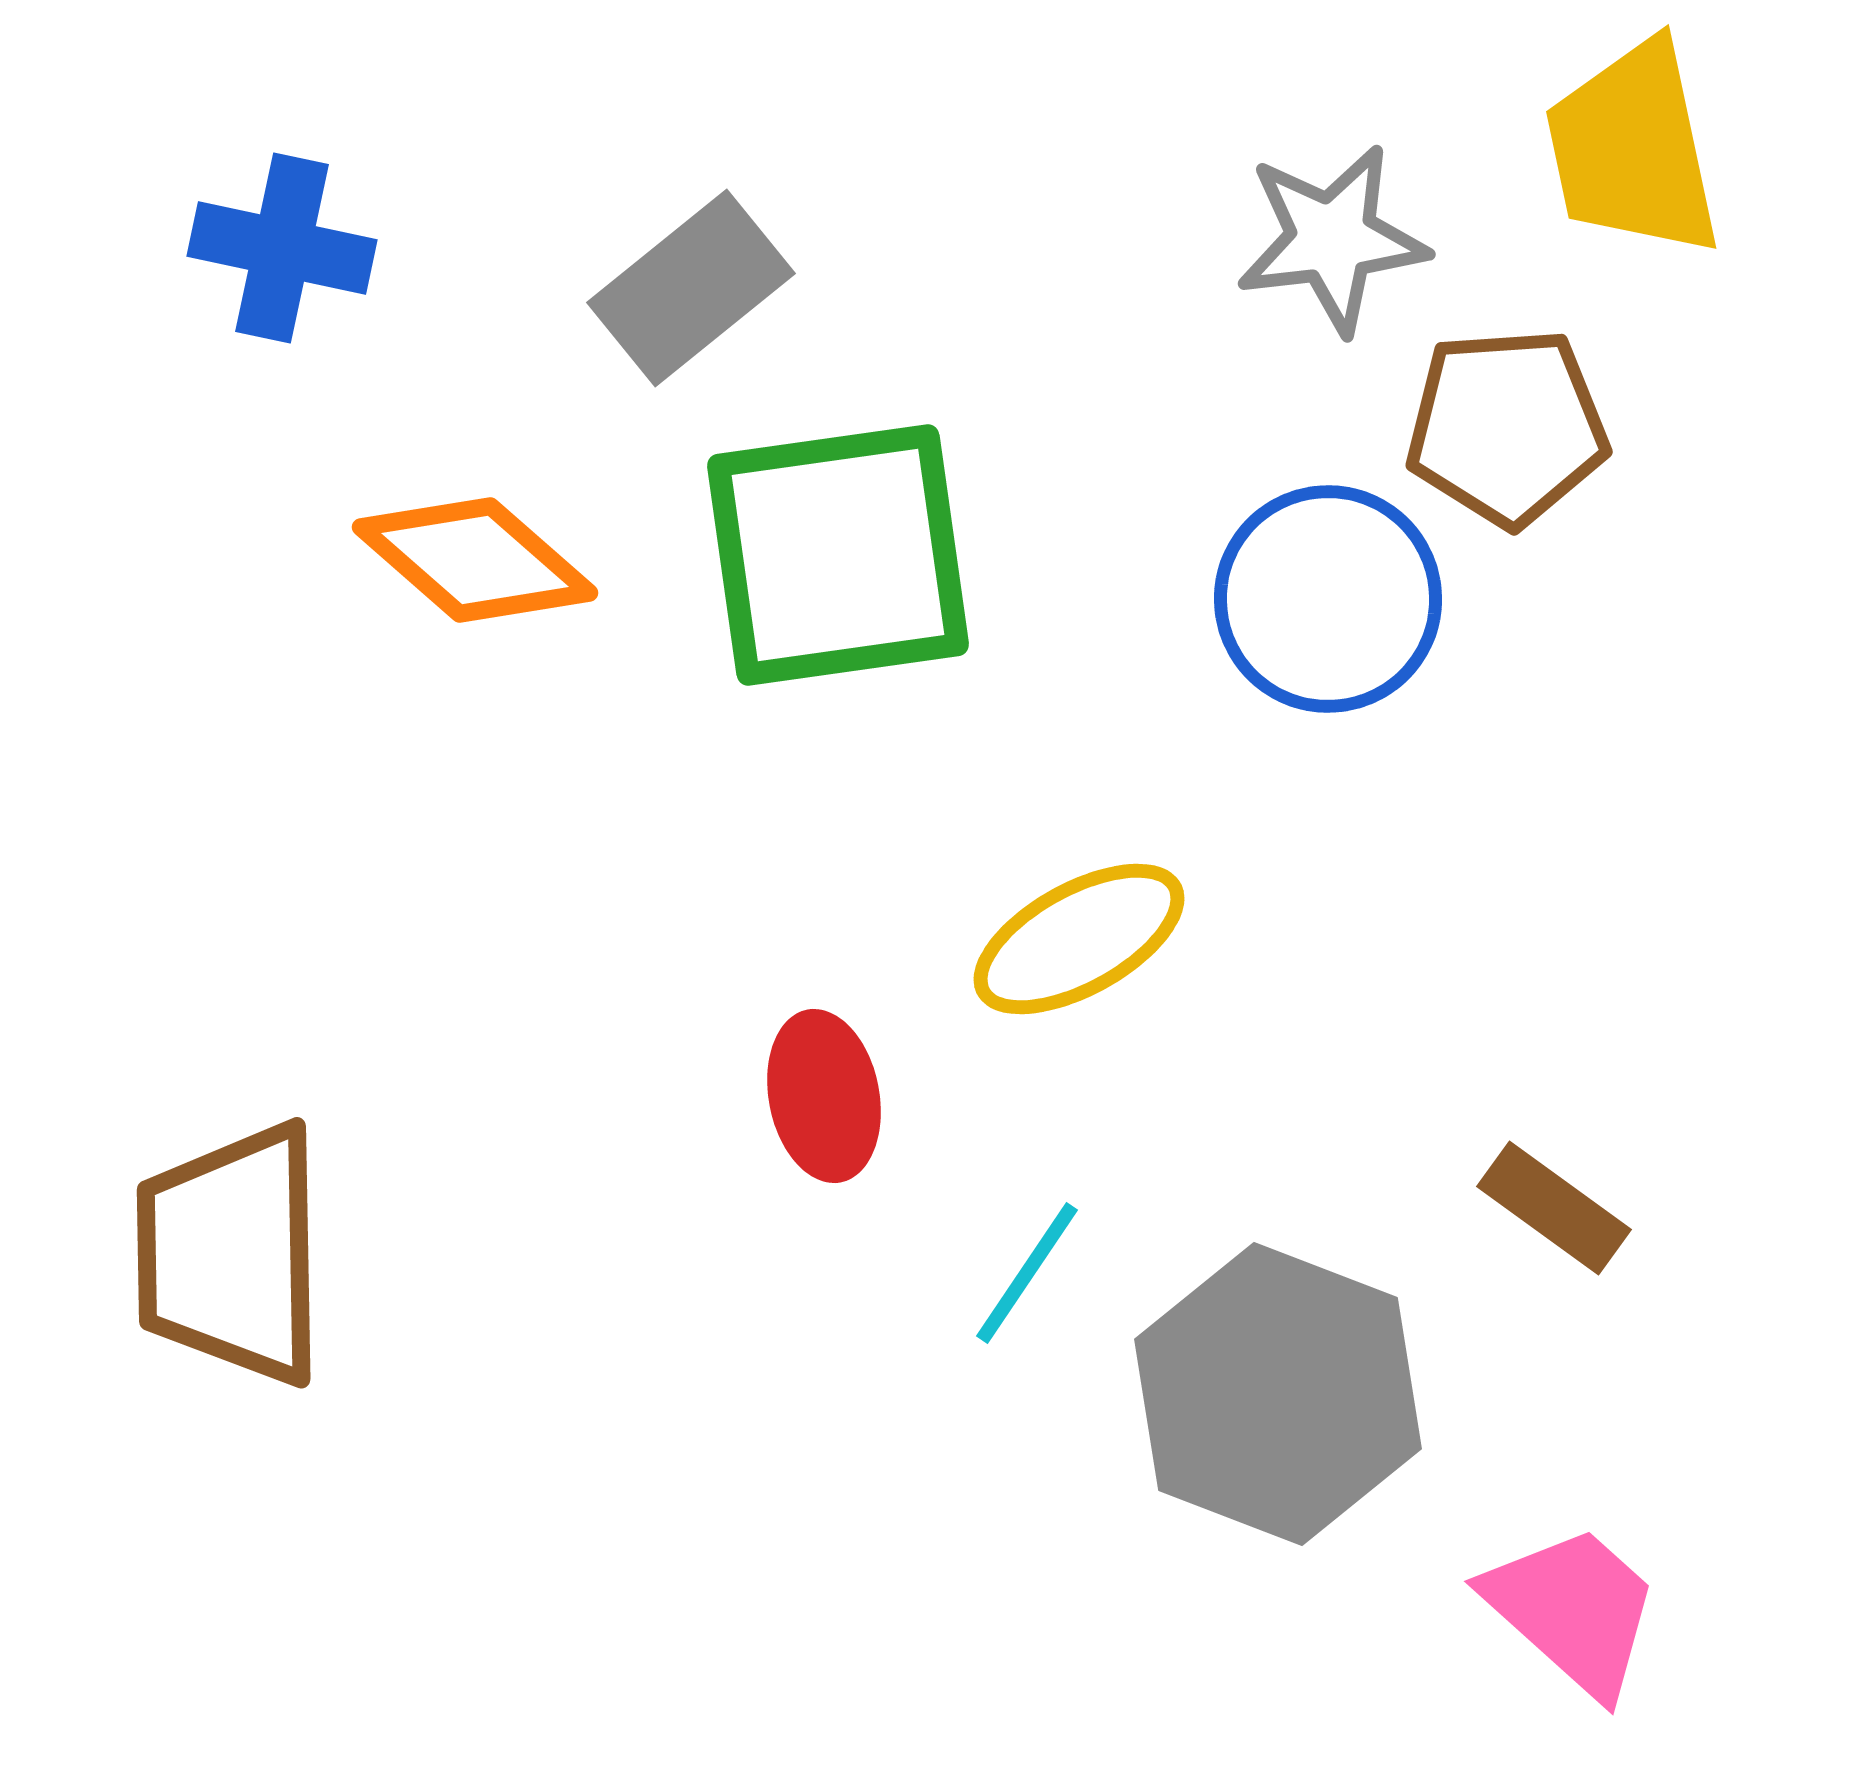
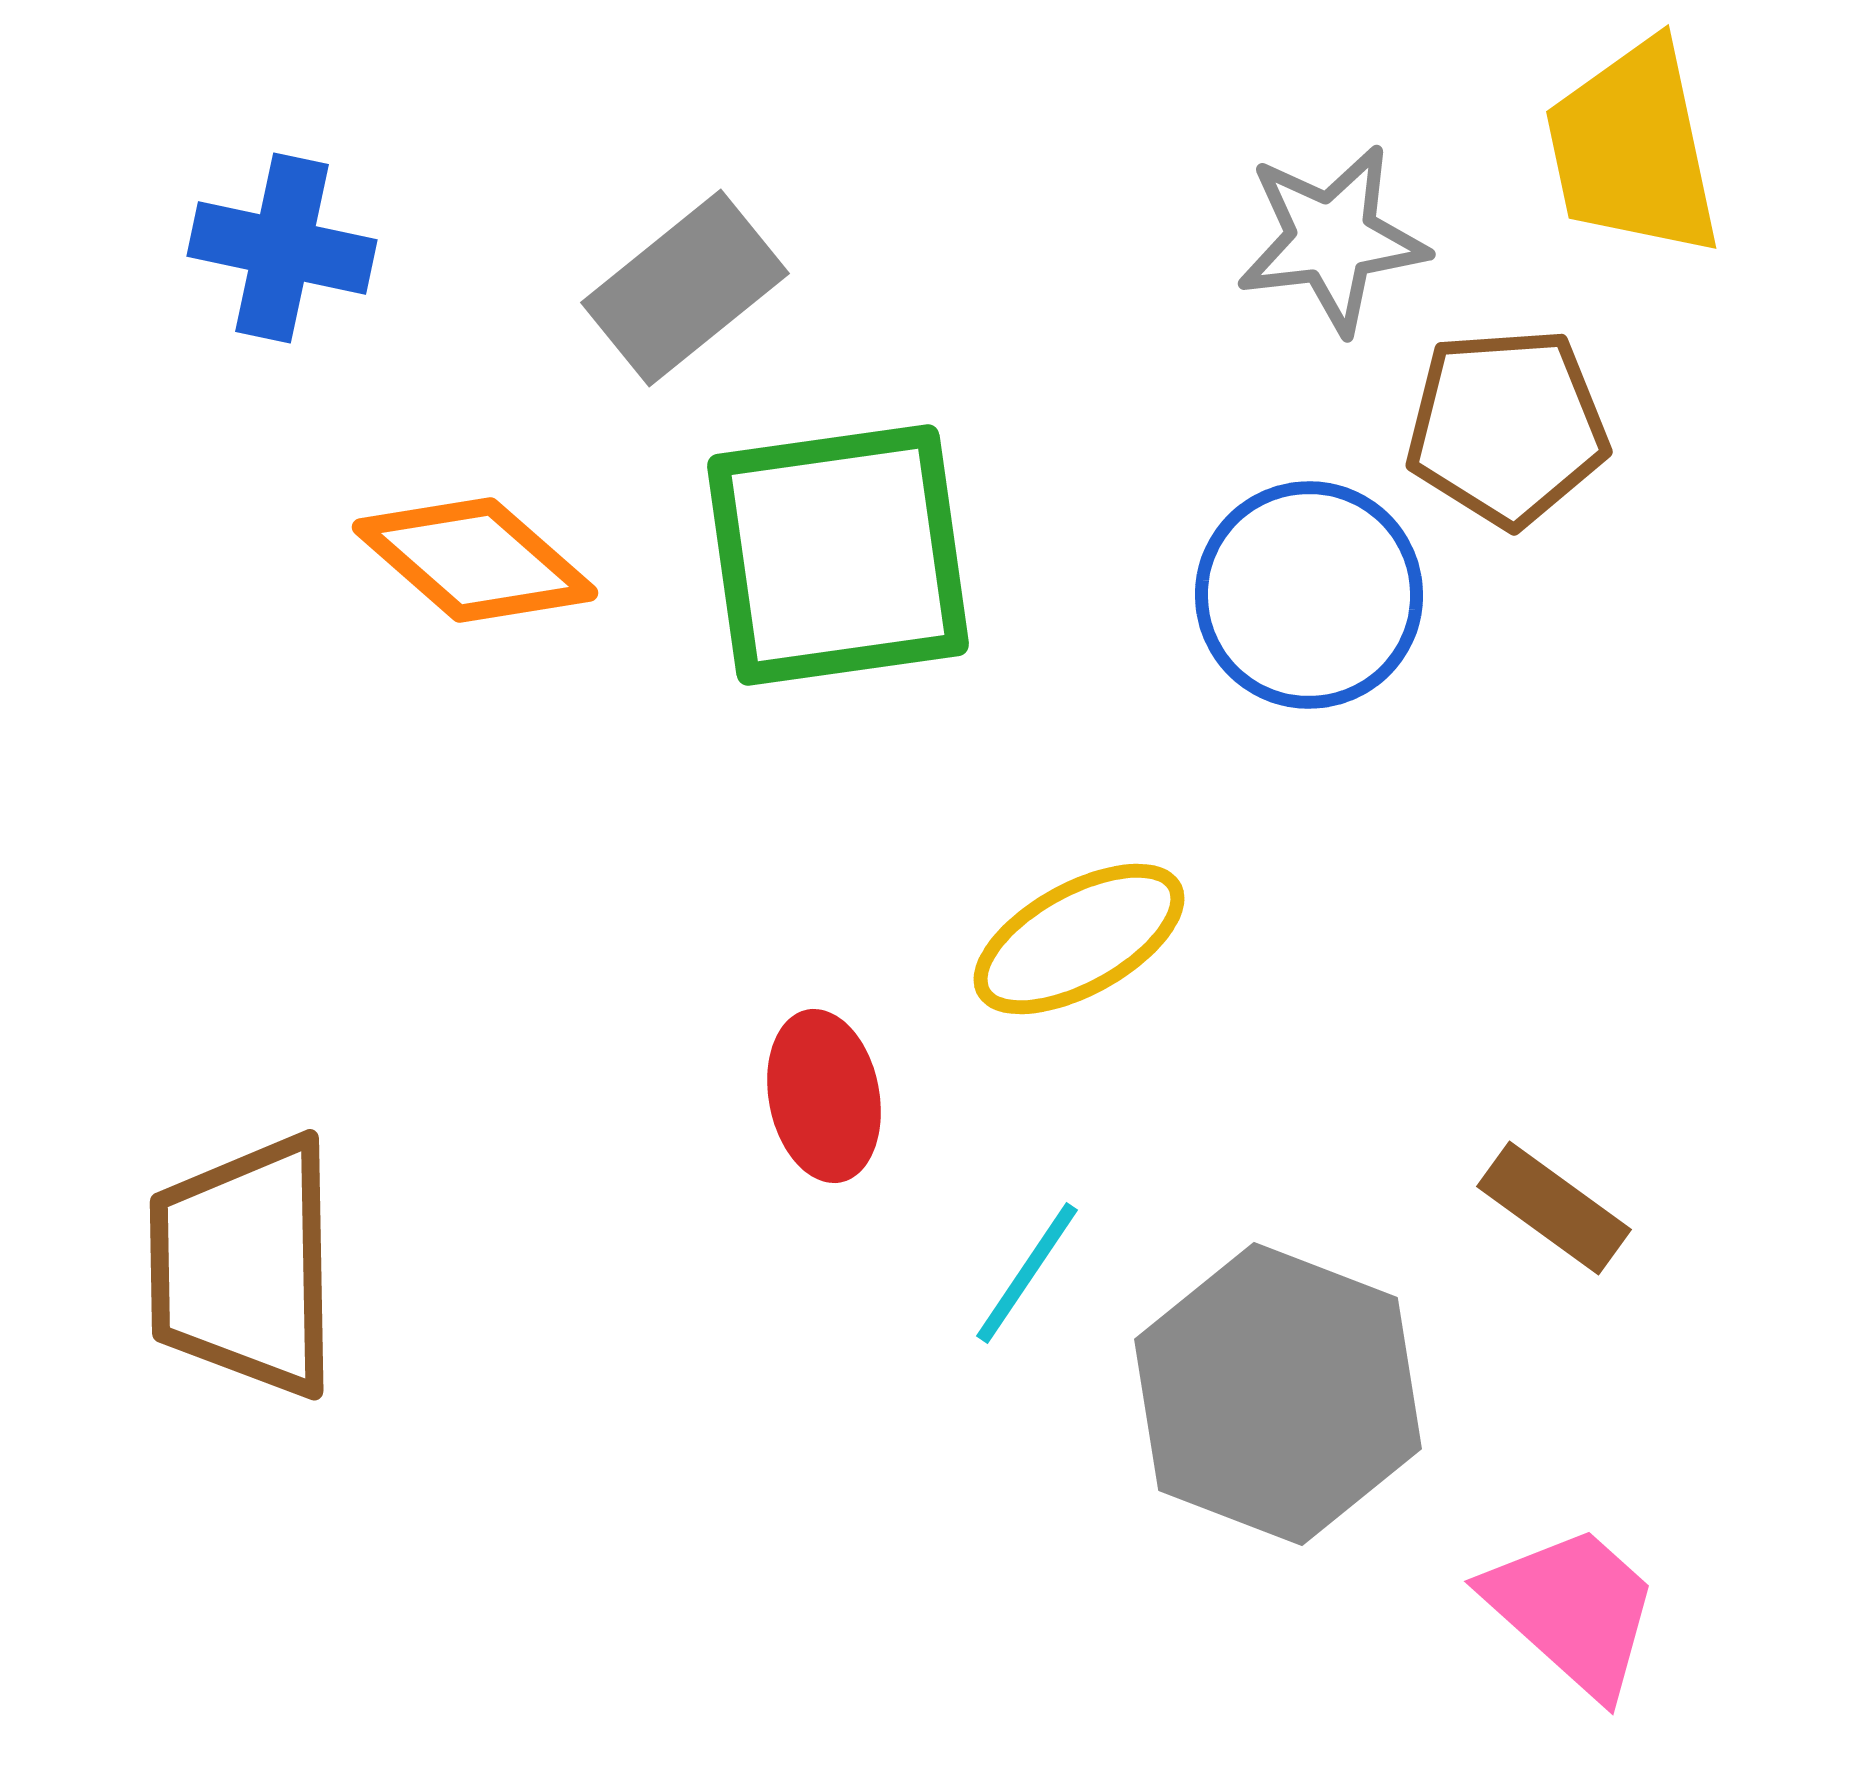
gray rectangle: moved 6 px left
blue circle: moved 19 px left, 4 px up
brown trapezoid: moved 13 px right, 12 px down
